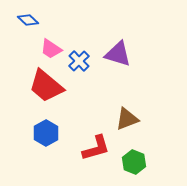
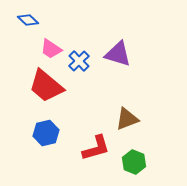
blue hexagon: rotated 15 degrees clockwise
